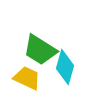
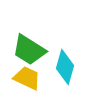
green trapezoid: moved 11 px left
